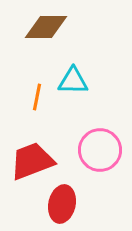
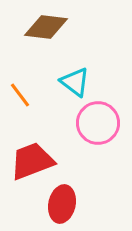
brown diamond: rotated 6 degrees clockwise
cyan triangle: moved 2 px right, 1 px down; rotated 36 degrees clockwise
orange line: moved 17 px left, 2 px up; rotated 48 degrees counterclockwise
pink circle: moved 2 px left, 27 px up
